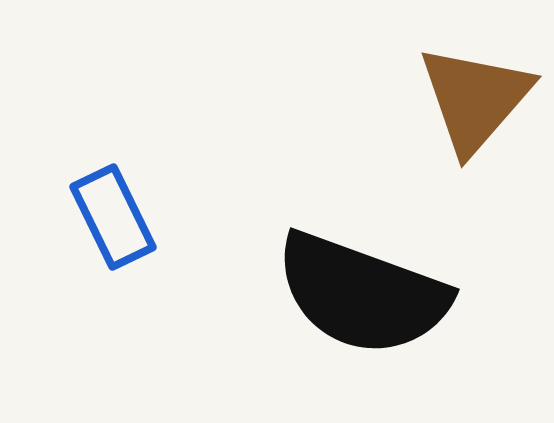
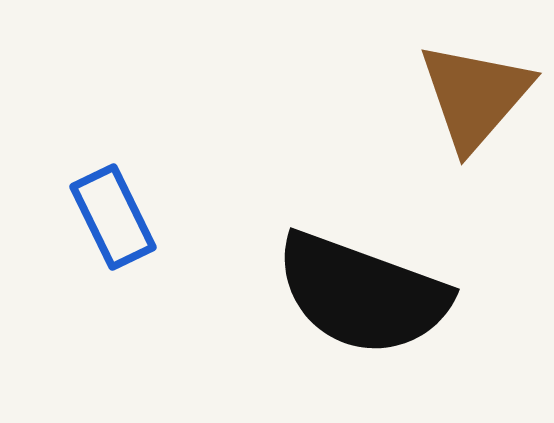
brown triangle: moved 3 px up
